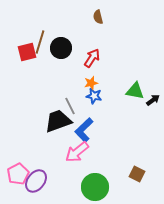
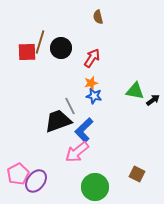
red square: rotated 12 degrees clockwise
